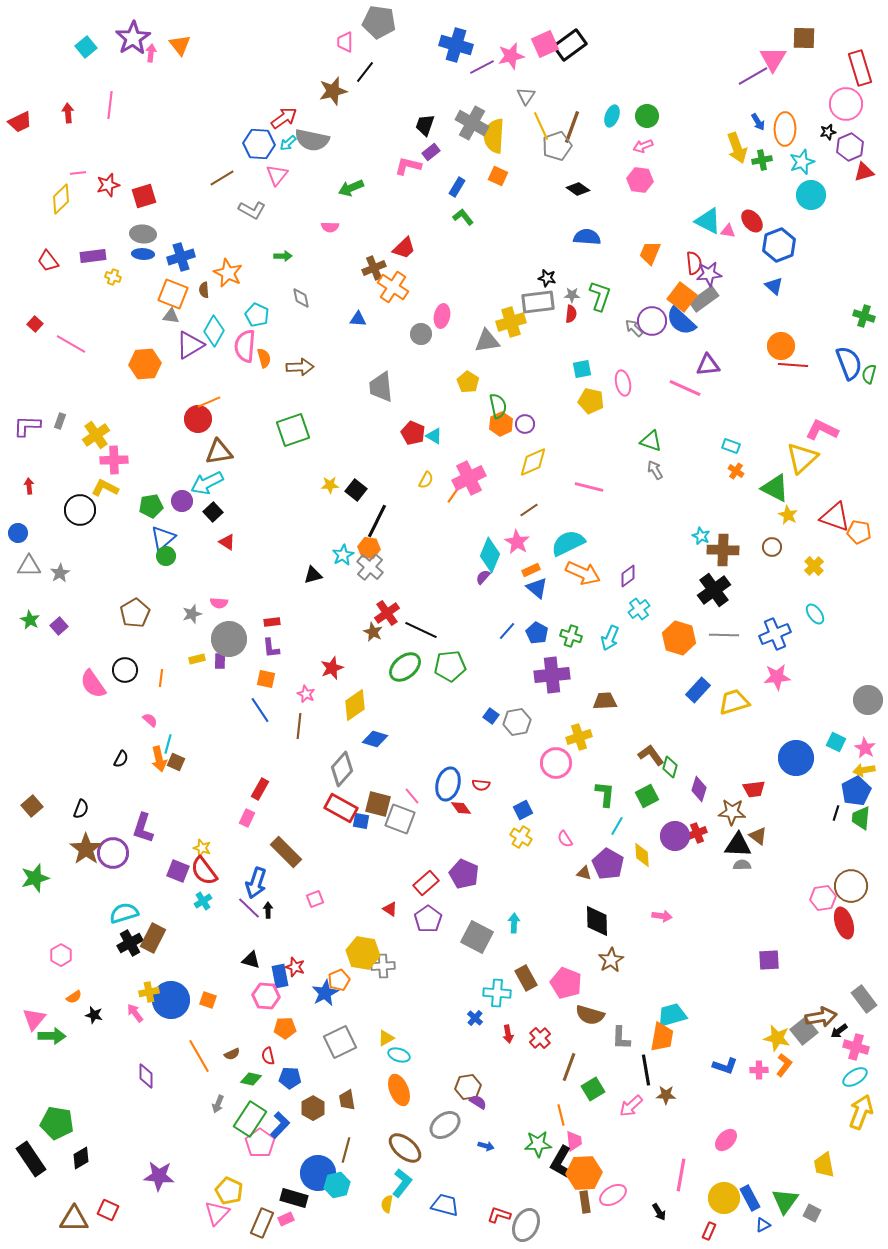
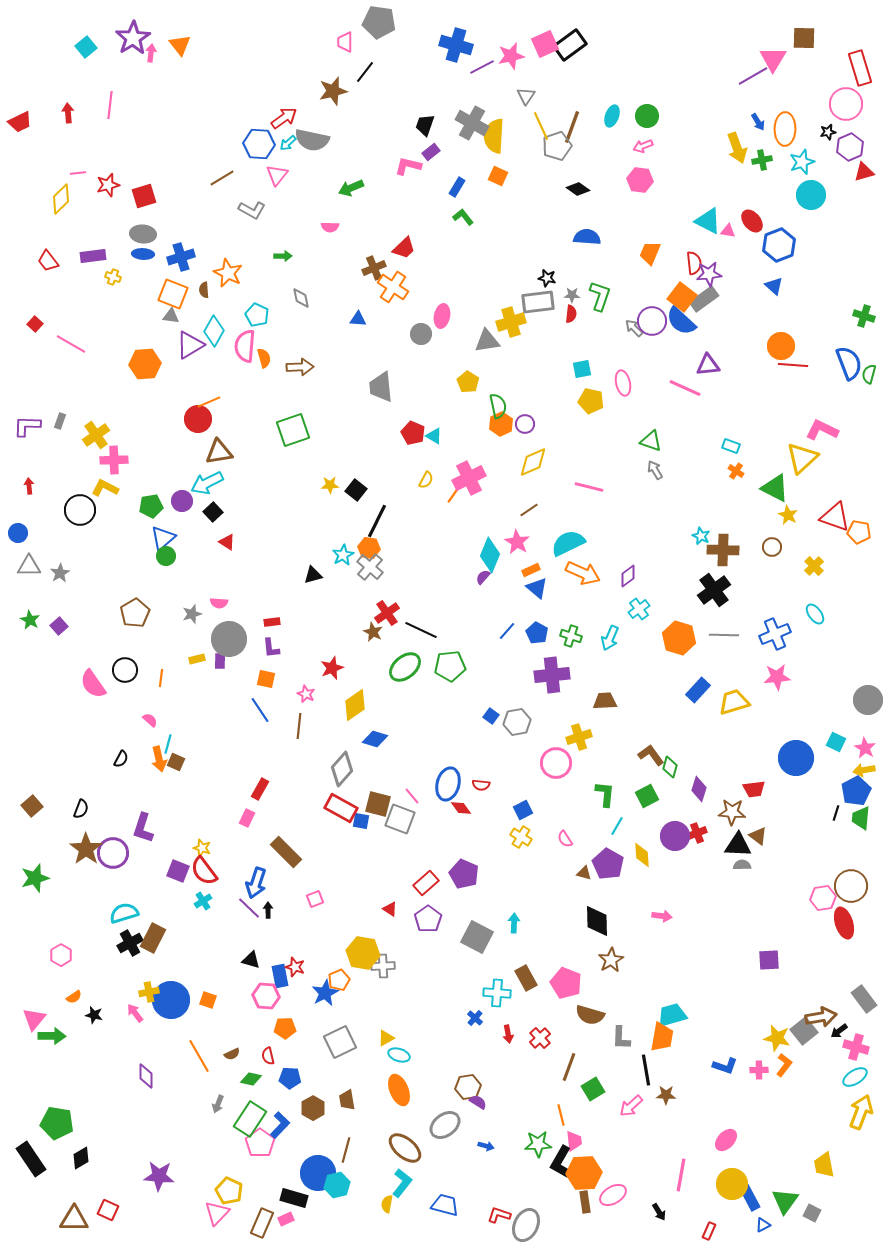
yellow circle at (724, 1198): moved 8 px right, 14 px up
